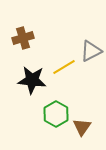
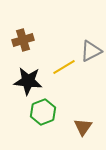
brown cross: moved 2 px down
black star: moved 4 px left, 1 px down
green hexagon: moved 13 px left, 2 px up; rotated 10 degrees clockwise
brown triangle: moved 1 px right
